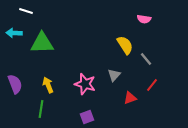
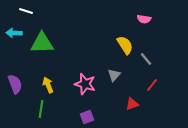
red triangle: moved 2 px right, 6 px down
